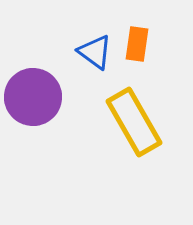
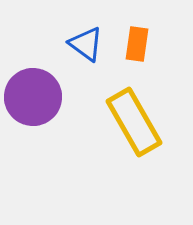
blue triangle: moved 9 px left, 8 px up
